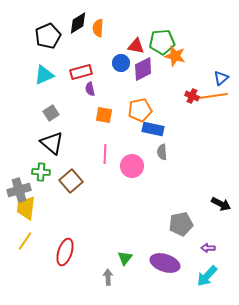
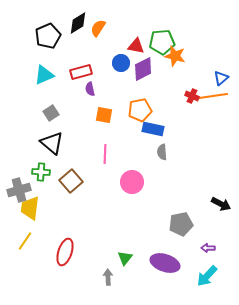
orange semicircle: rotated 30 degrees clockwise
pink circle: moved 16 px down
yellow trapezoid: moved 4 px right
